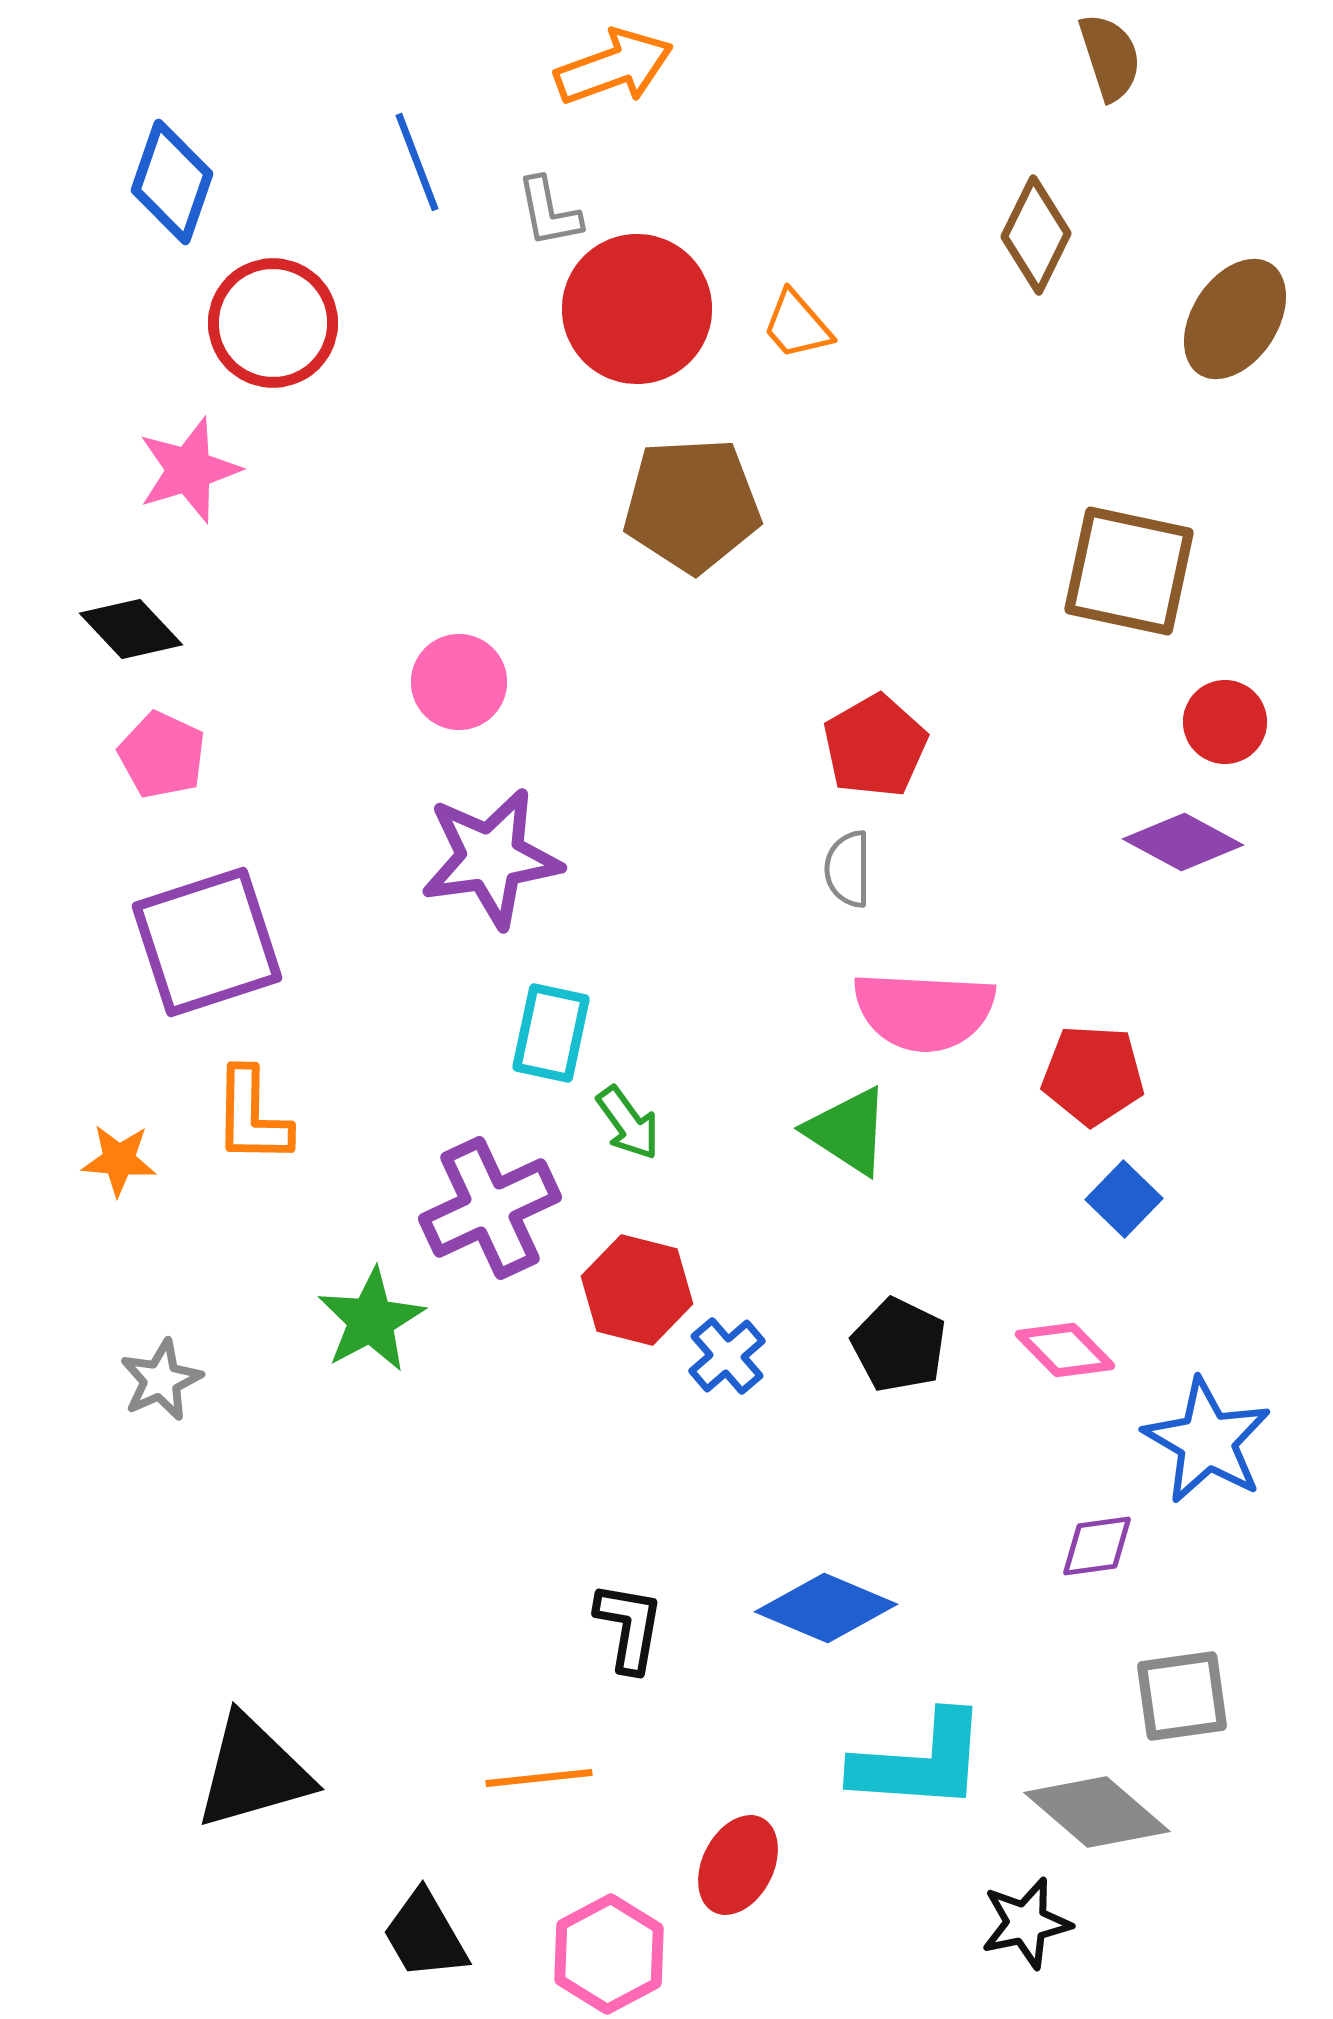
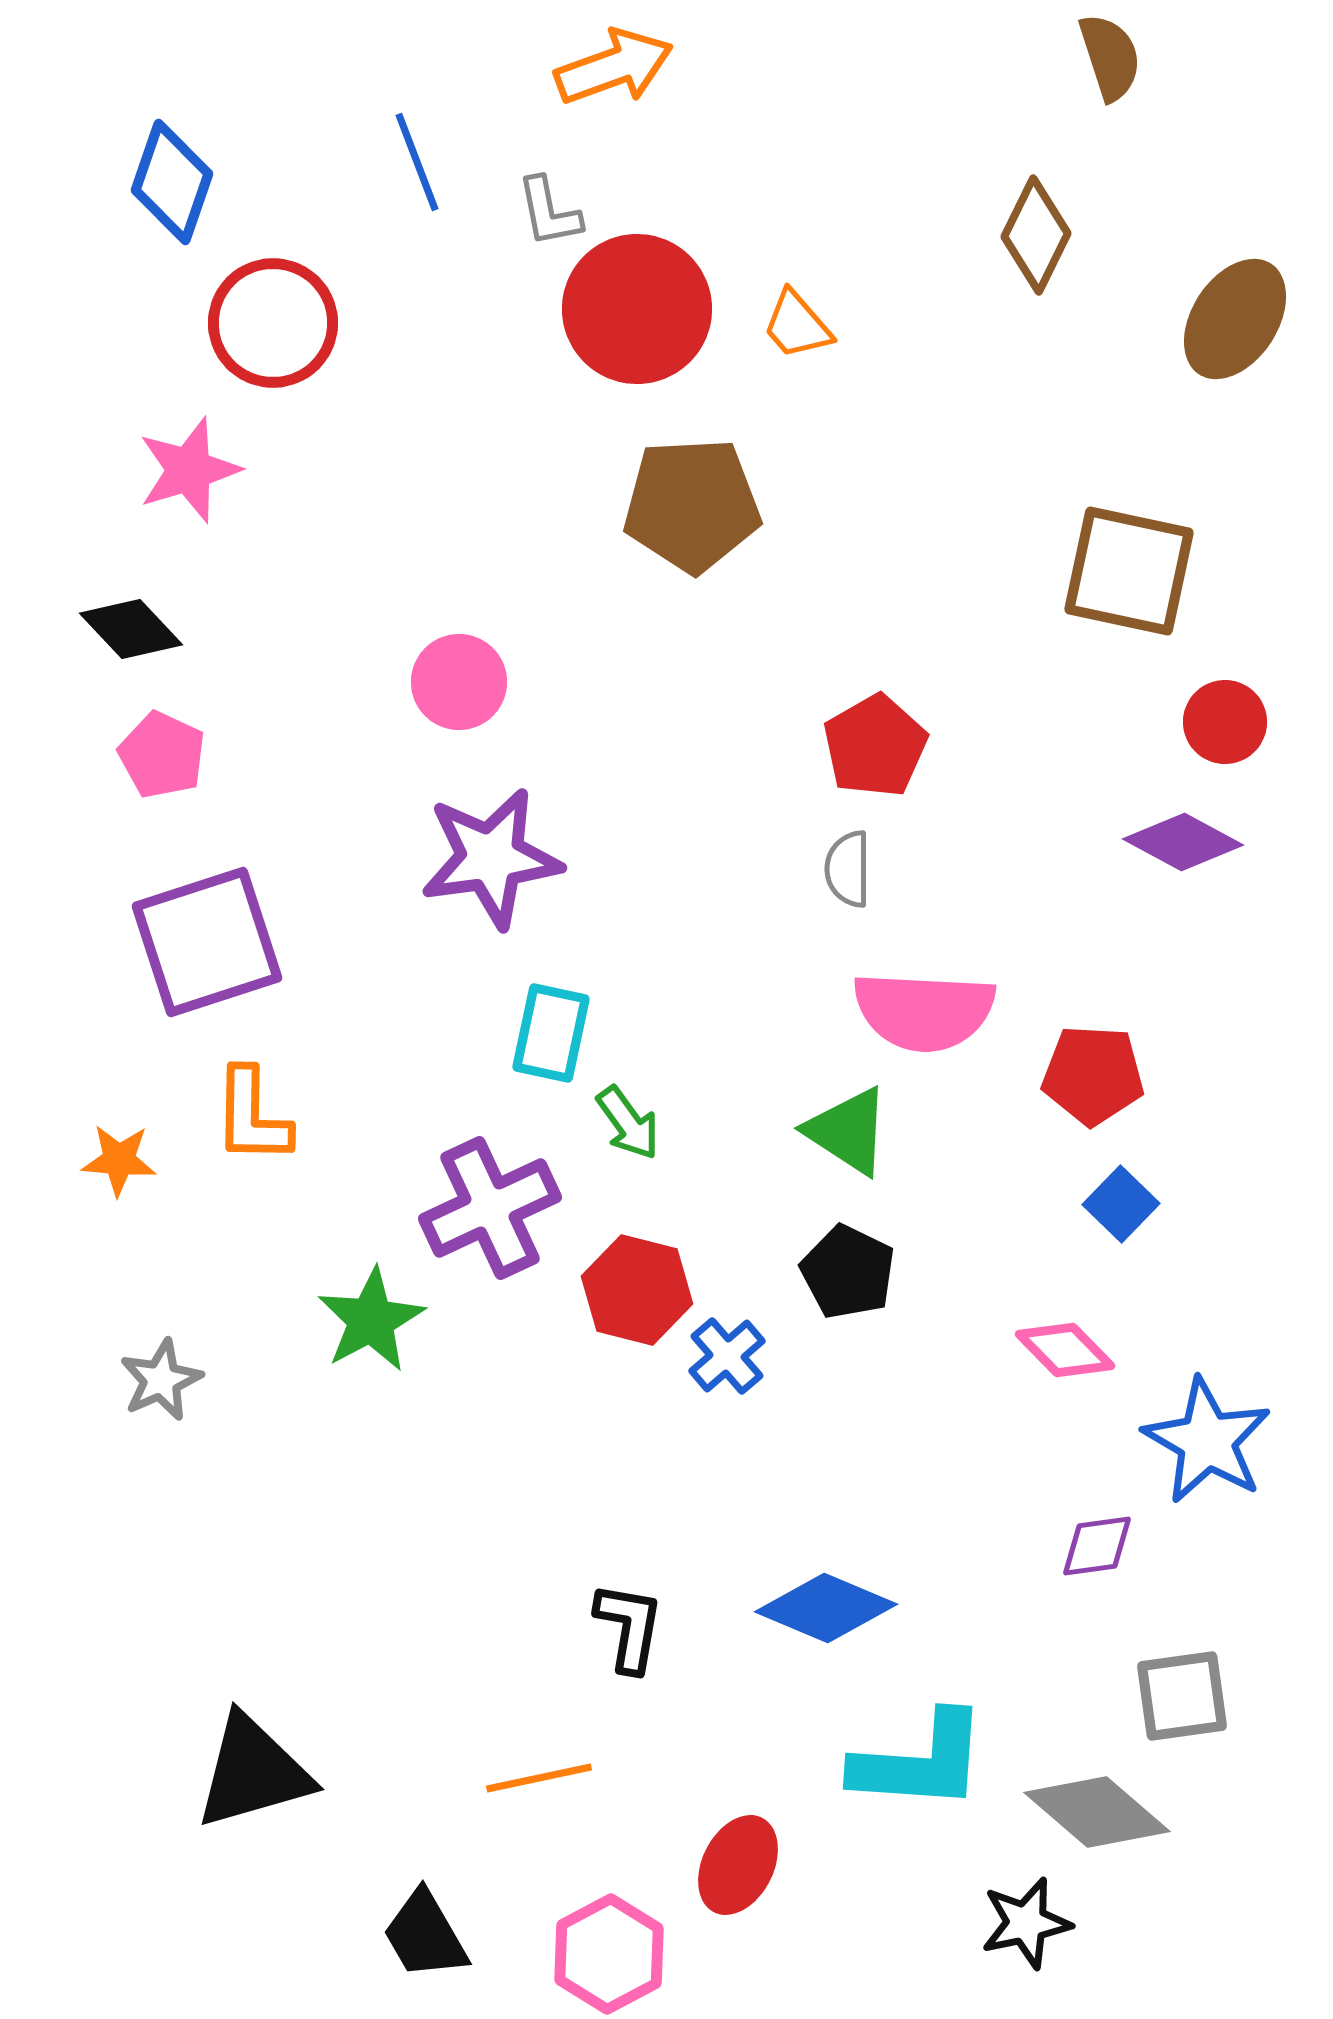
blue square at (1124, 1199): moved 3 px left, 5 px down
black pentagon at (899, 1345): moved 51 px left, 73 px up
orange line at (539, 1778): rotated 6 degrees counterclockwise
